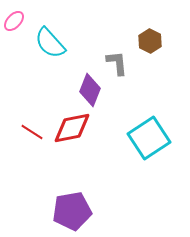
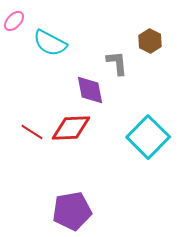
cyan semicircle: rotated 20 degrees counterclockwise
purple diamond: rotated 32 degrees counterclockwise
red diamond: moved 1 px left; rotated 9 degrees clockwise
cyan square: moved 1 px left, 1 px up; rotated 12 degrees counterclockwise
